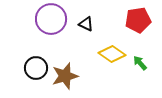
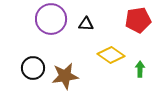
black triangle: rotated 21 degrees counterclockwise
yellow diamond: moved 1 px left, 1 px down
green arrow: moved 6 px down; rotated 42 degrees clockwise
black circle: moved 3 px left
brown star: rotated 8 degrees clockwise
